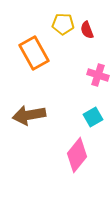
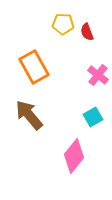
red semicircle: moved 2 px down
orange rectangle: moved 14 px down
pink cross: rotated 20 degrees clockwise
brown arrow: rotated 60 degrees clockwise
pink diamond: moved 3 px left, 1 px down
